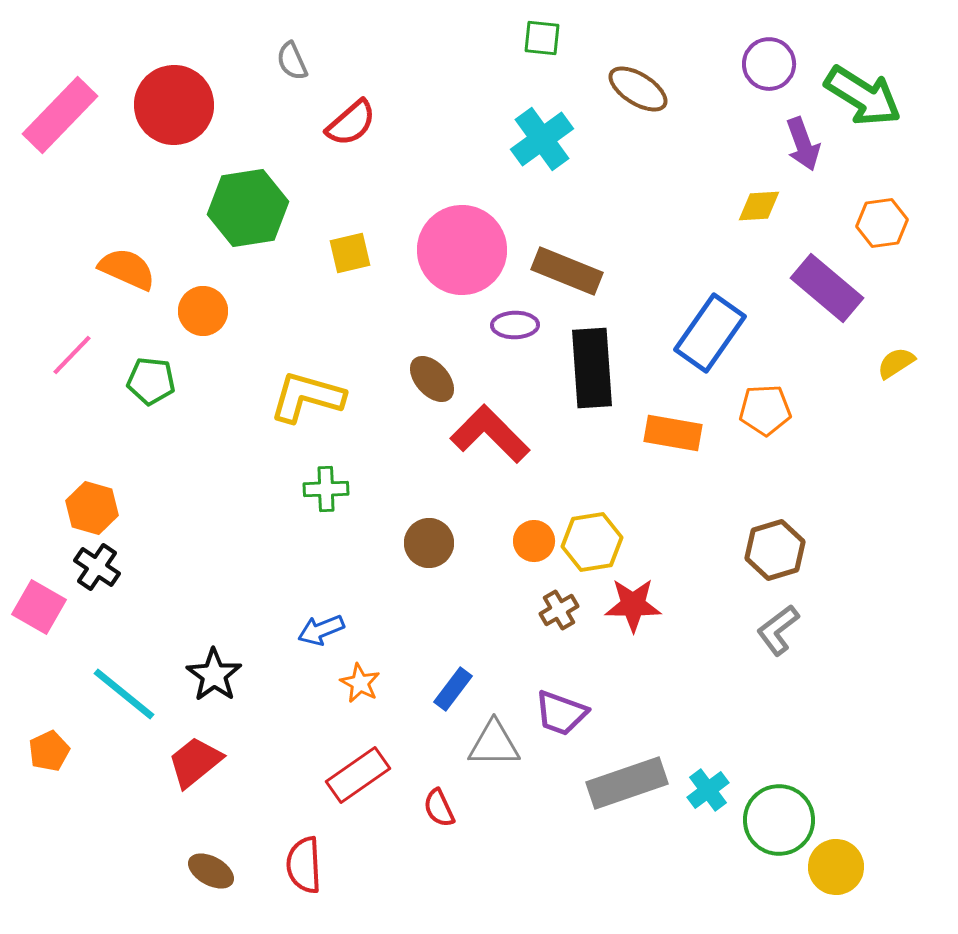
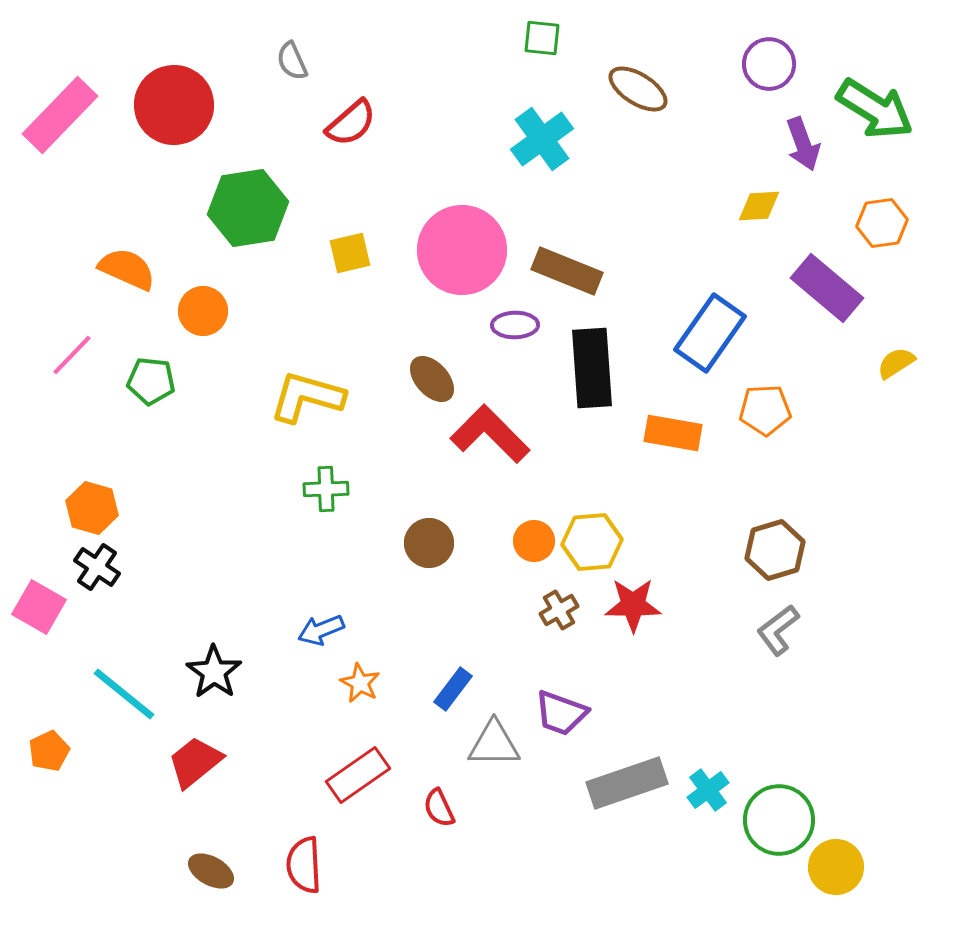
green arrow at (863, 96): moved 12 px right, 13 px down
yellow hexagon at (592, 542): rotated 4 degrees clockwise
black star at (214, 675): moved 3 px up
